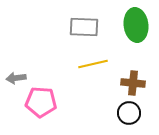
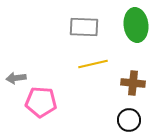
black circle: moved 7 px down
